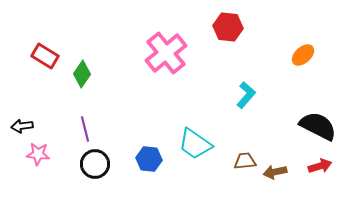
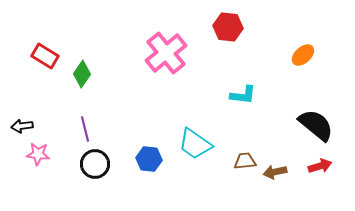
cyan L-shape: moved 3 px left; rotated 56 degrees clockwise
black semicircle: moved 2 px left, 1 px up; rotated 12 degrees clockwise
